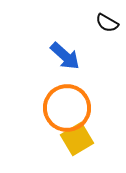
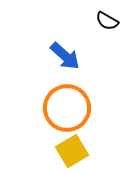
black semicircle: moved 2 px up
yellow square: moved 5 px left, 12 px down
